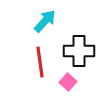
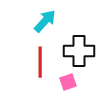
red line: rotated 8 degrees clockwise
pink square: rotated 30 degrees clockwise
